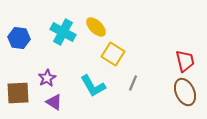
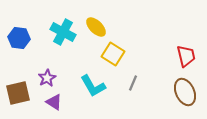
red trapezoid: moved 1 px right, 5 px up
brown square: rotated 10 degrees counterclockwise
